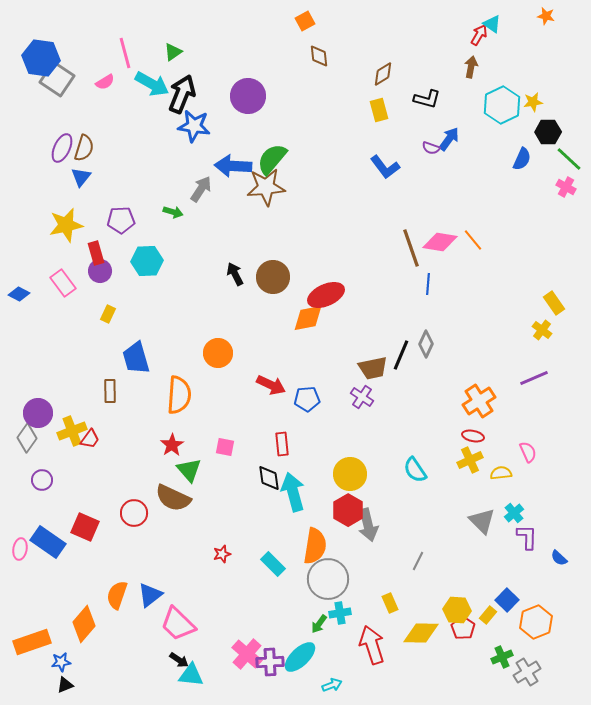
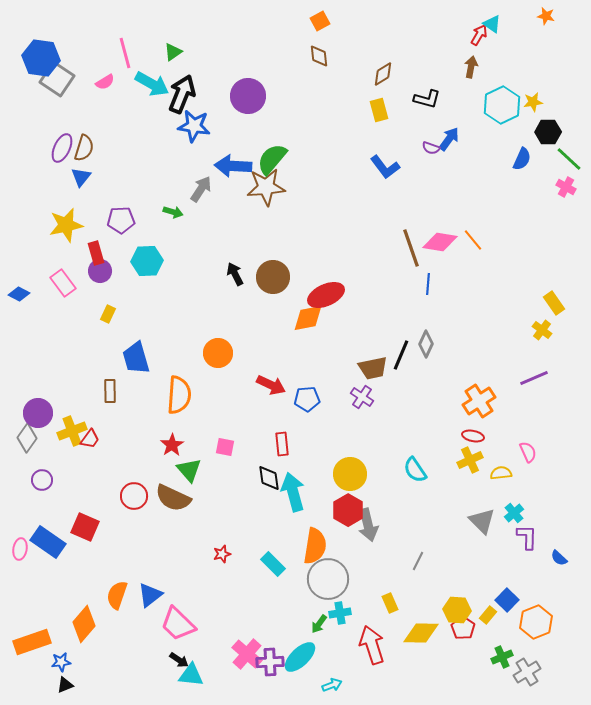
orange square at (305, 21): moved 15 px right
red circle at (134, 513): moved 17 px up
